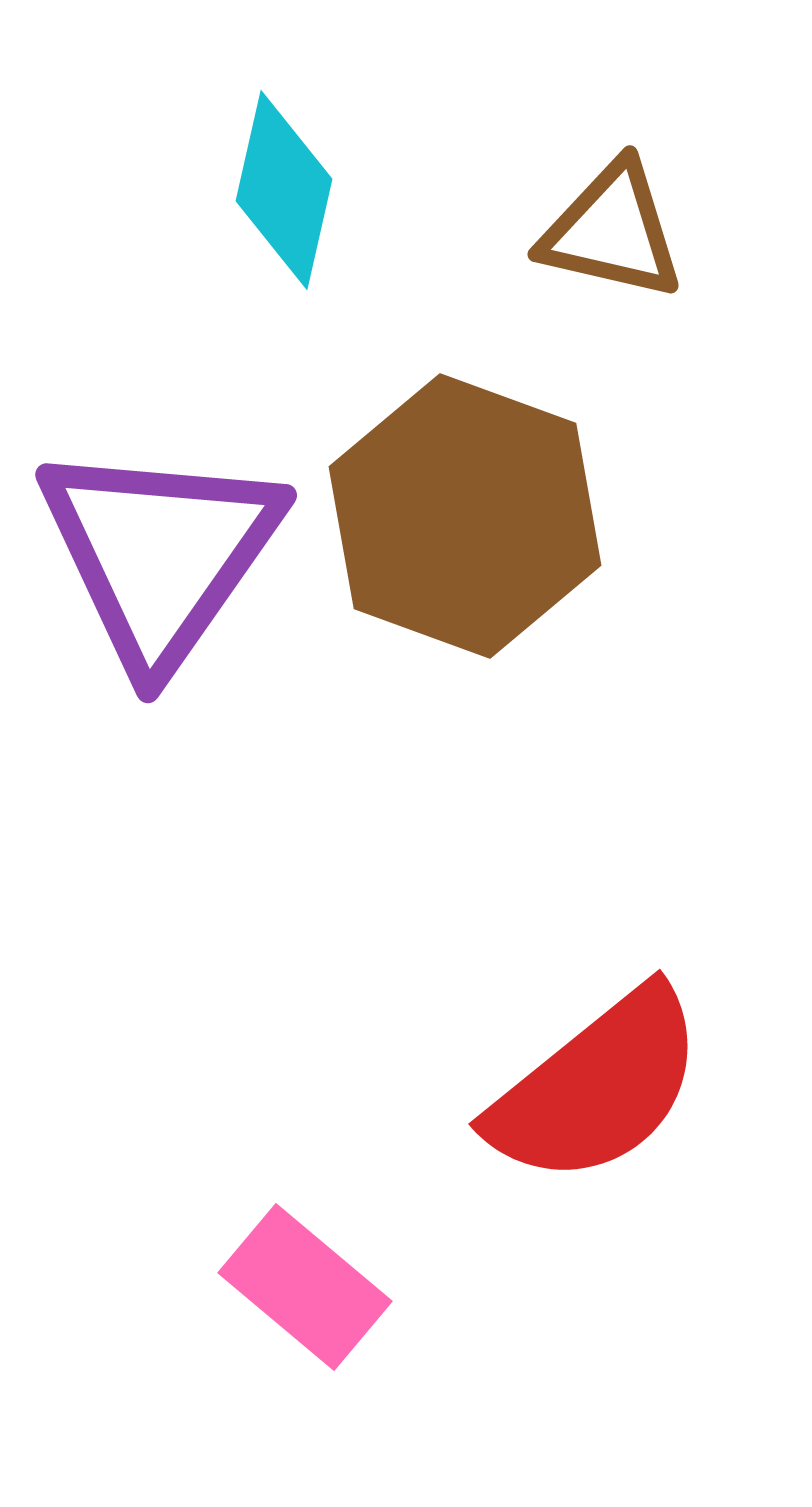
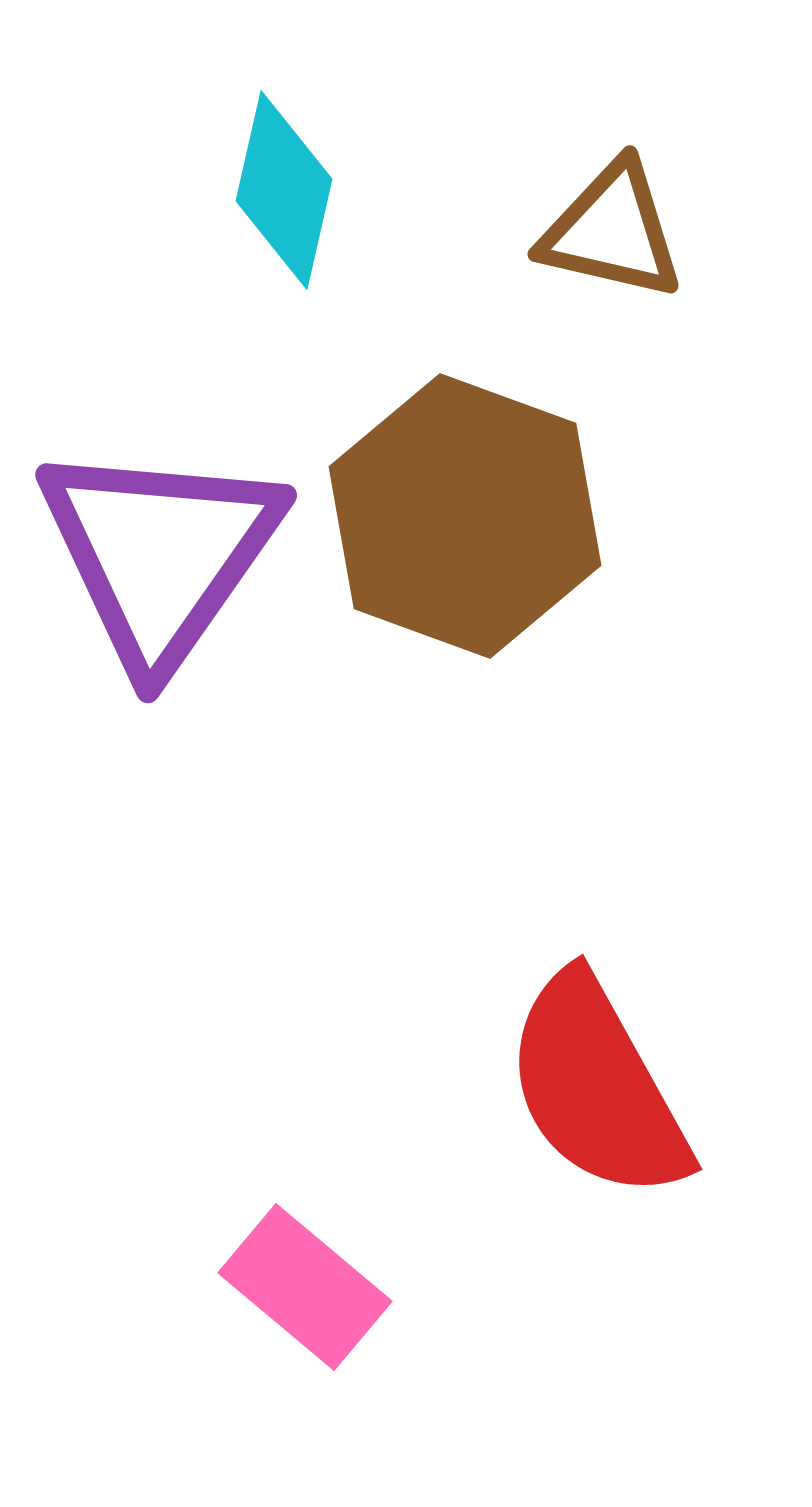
red semicircle: rotated 100 degrees clockwise
